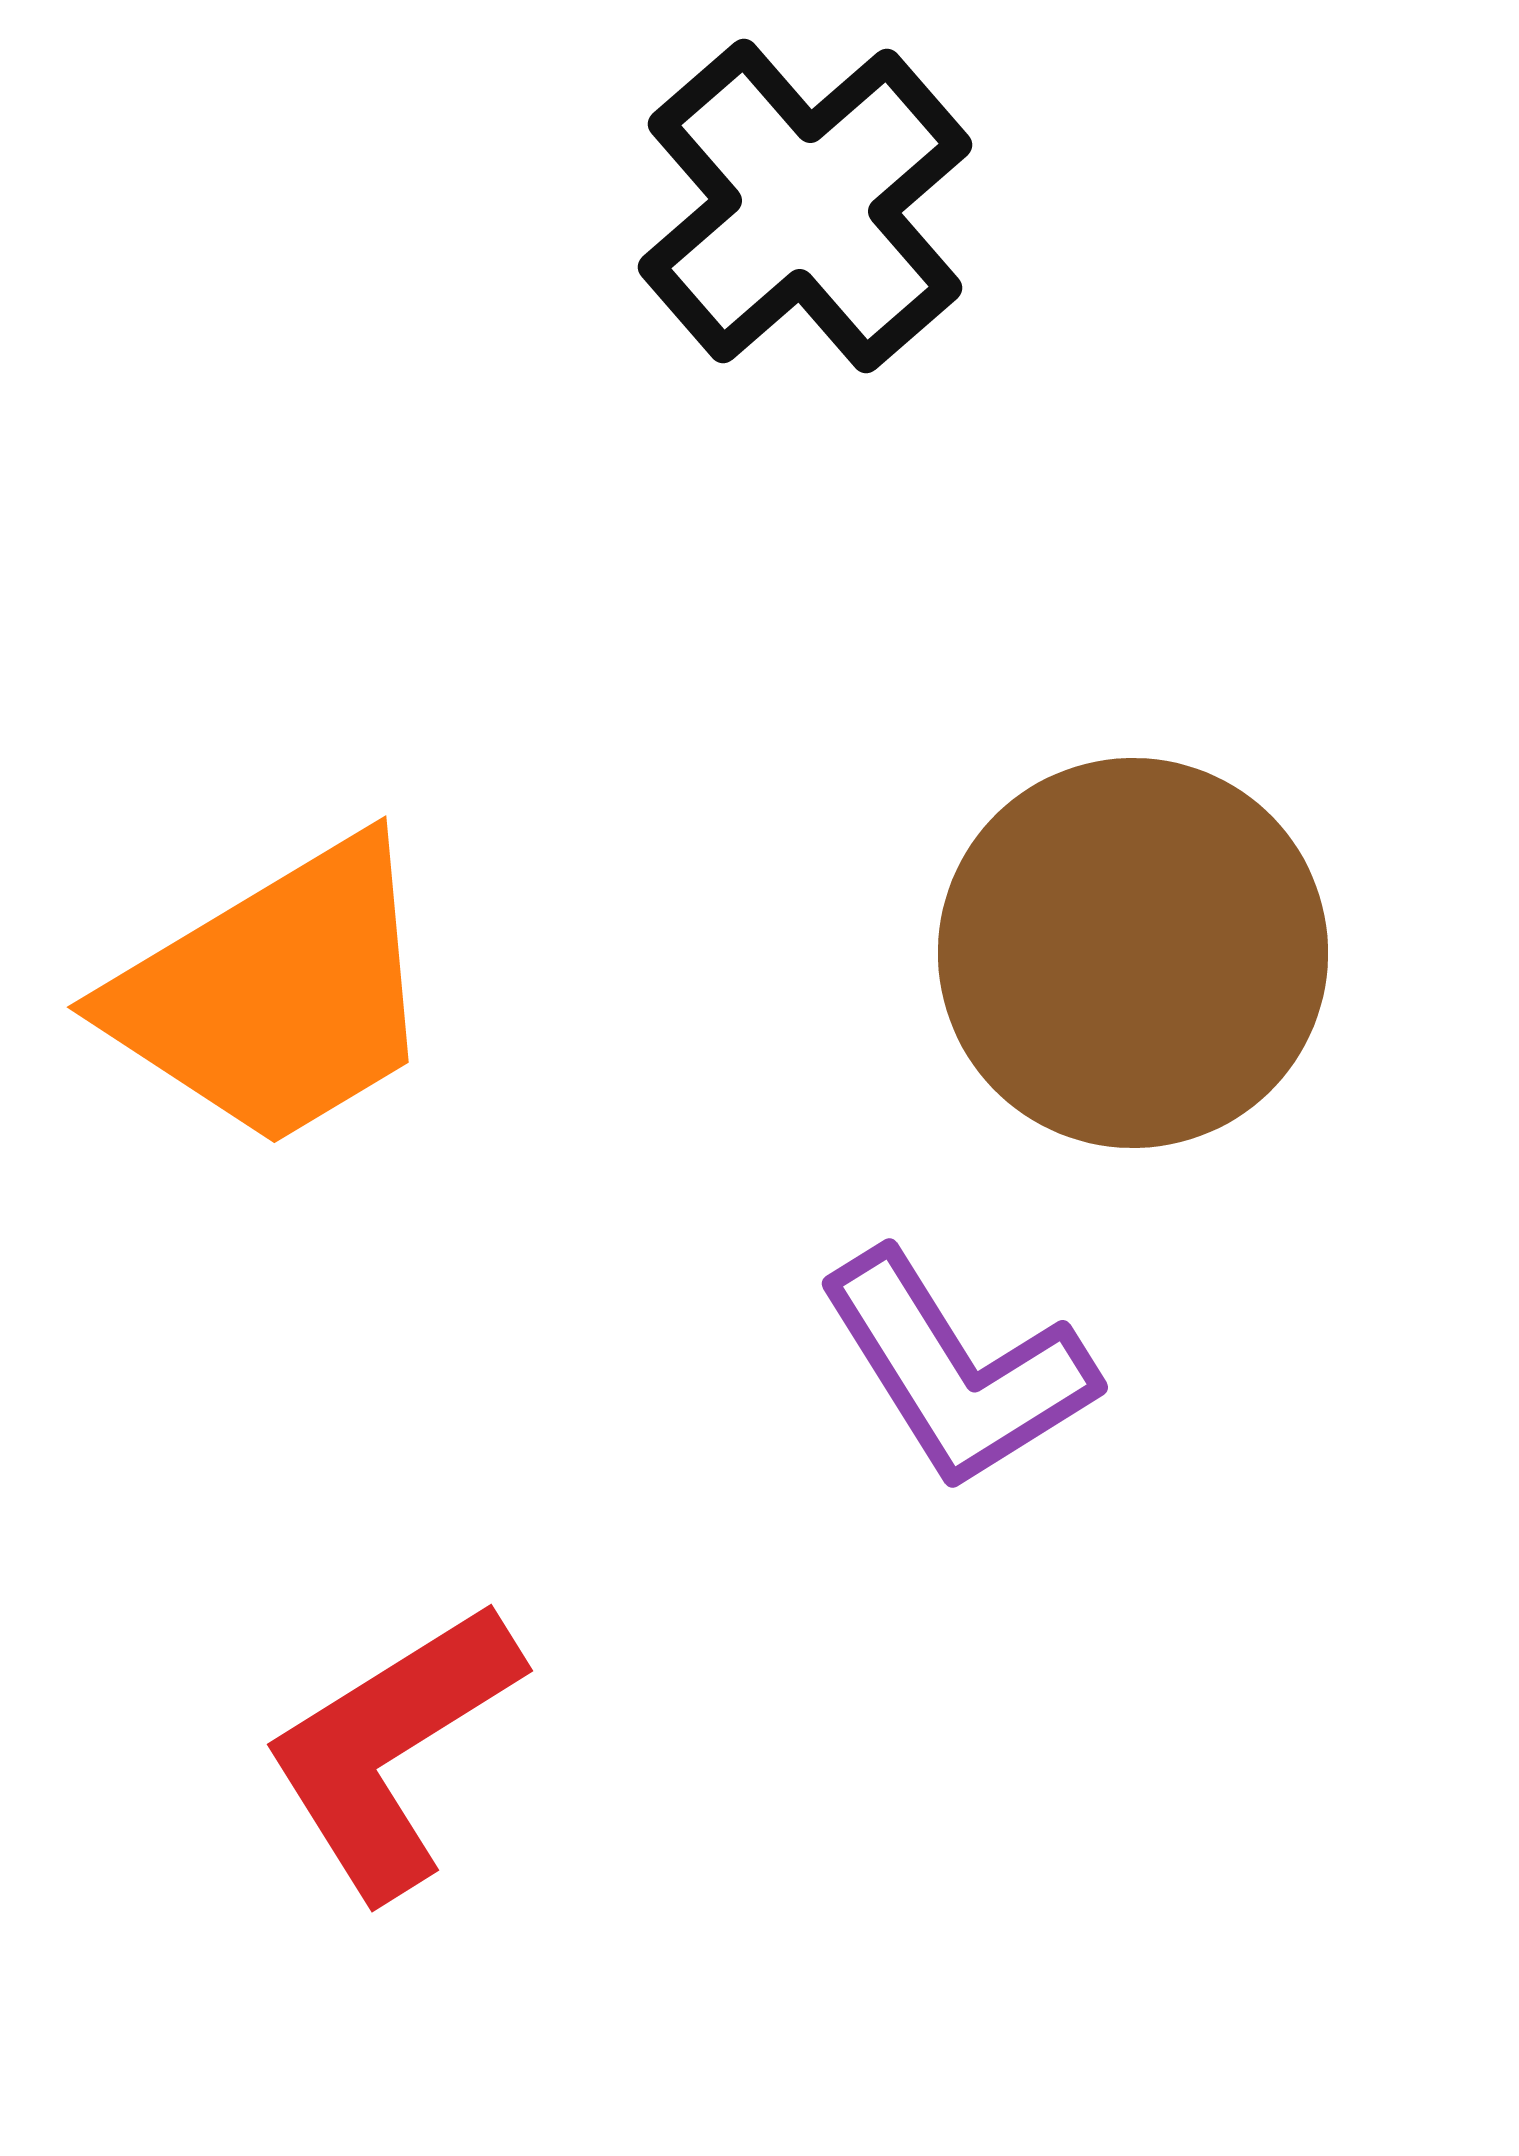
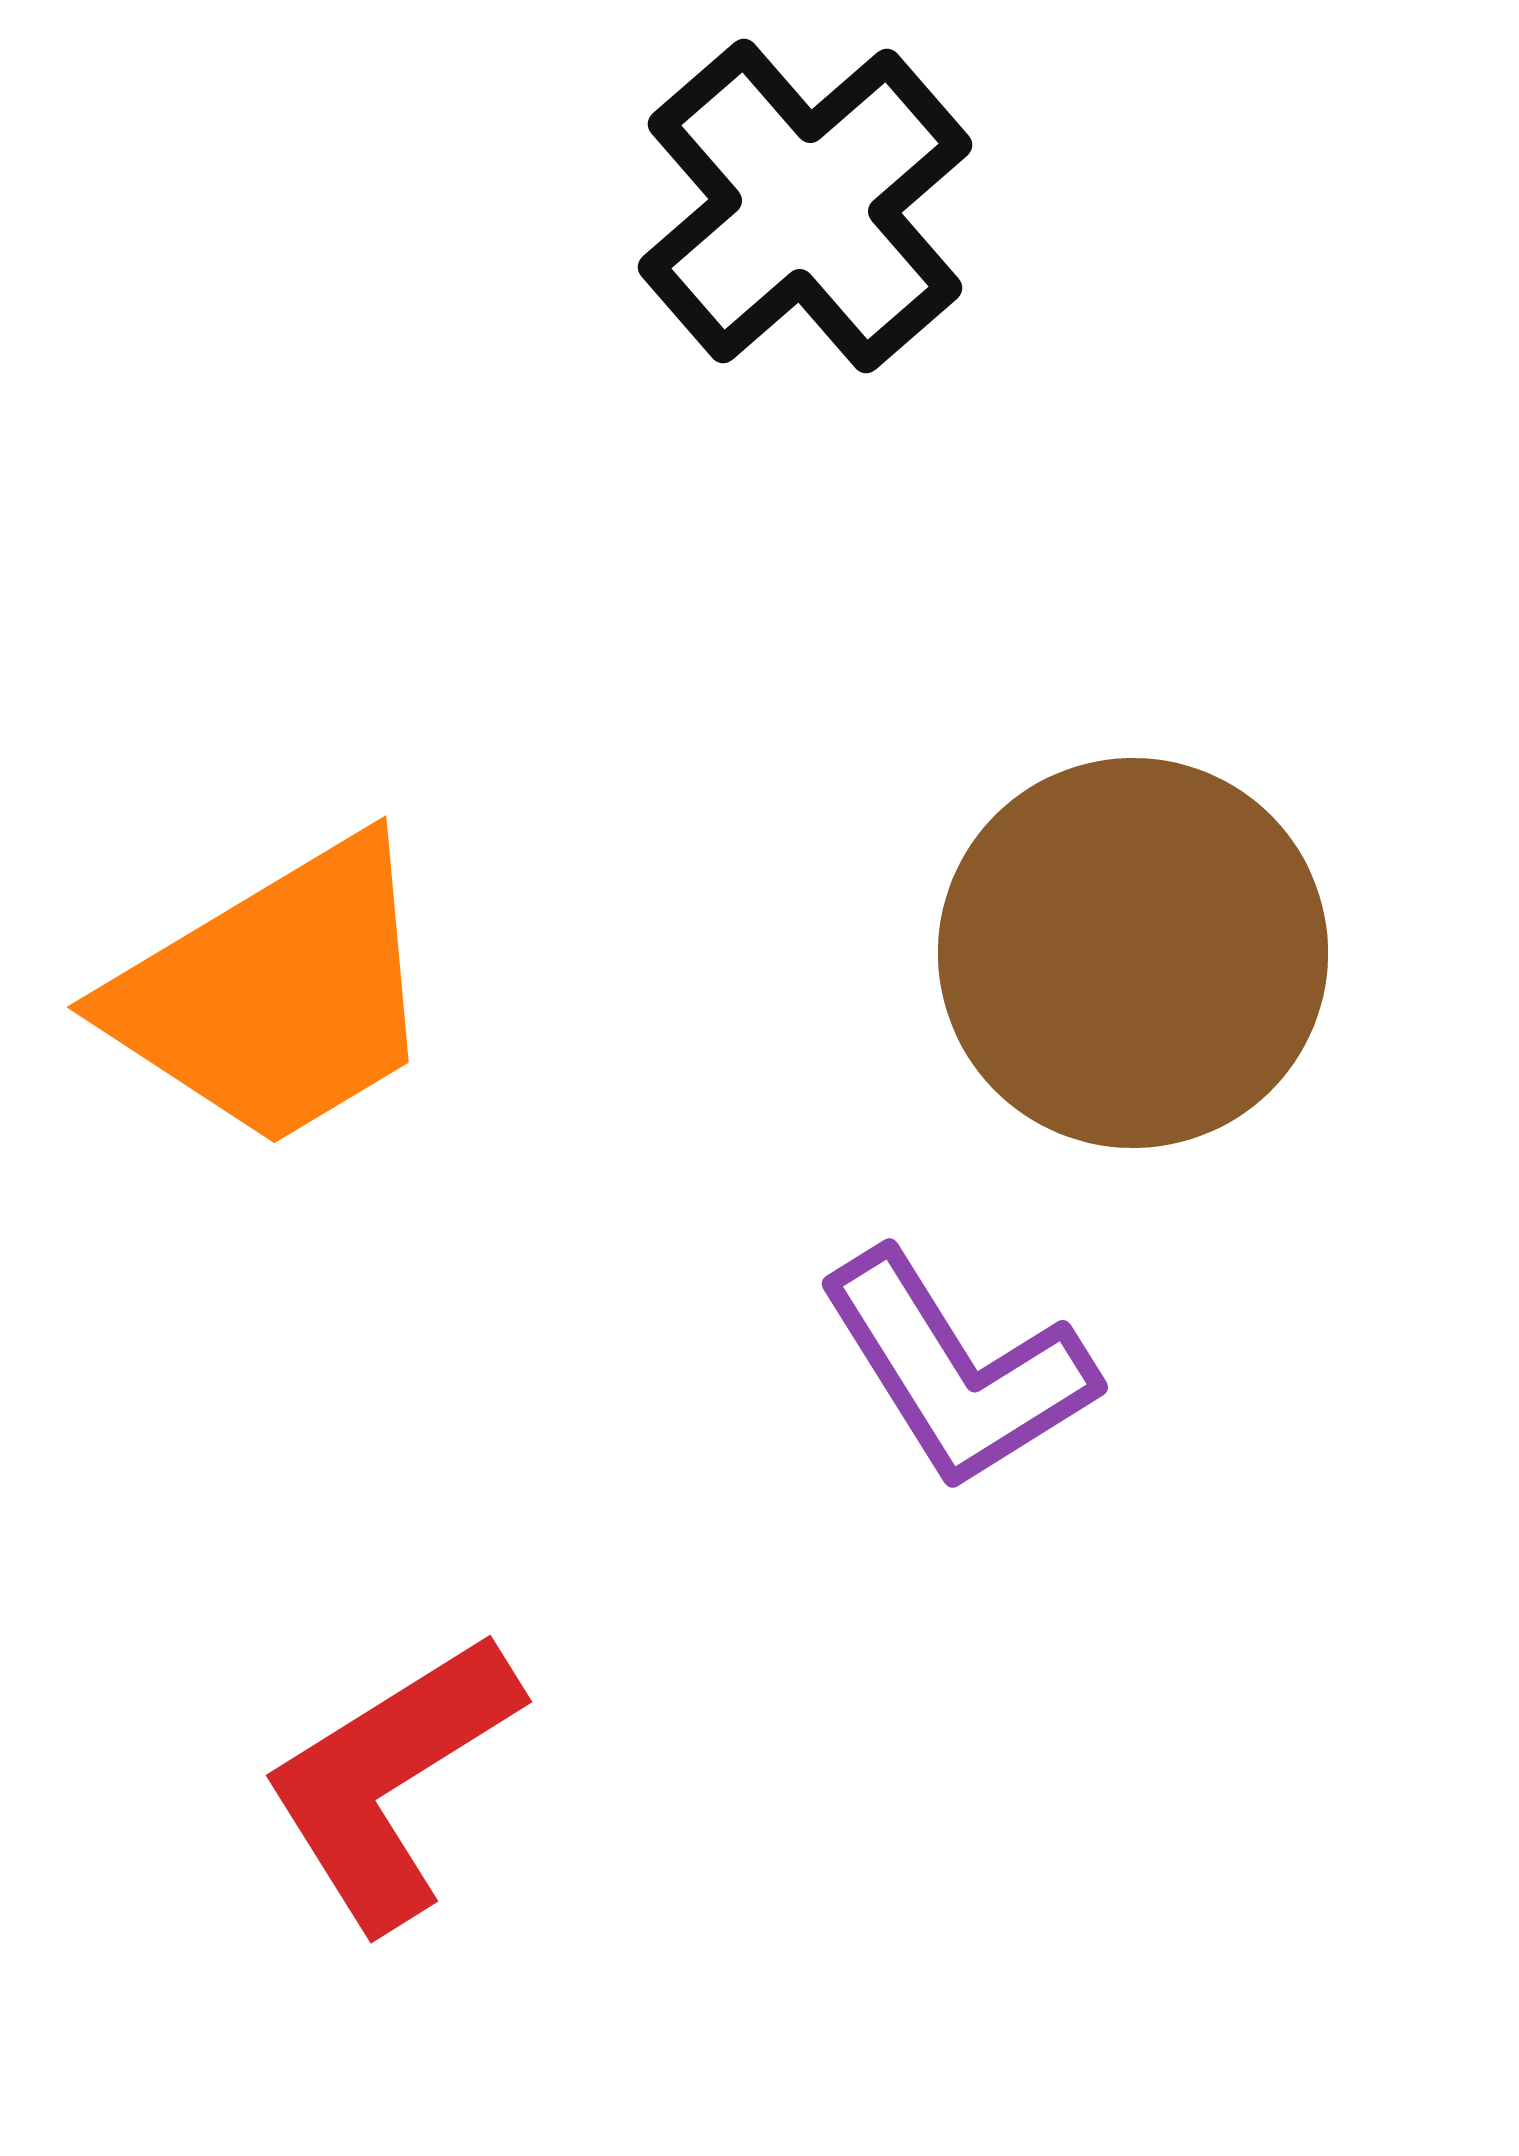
red L-shape: moved 1 px left, 31 px down
